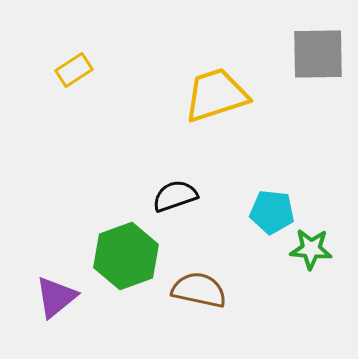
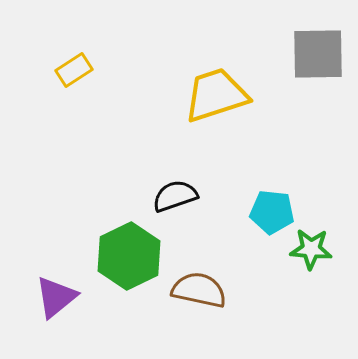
green hexagon: moved 3 px right; rotated 6 degrees counterclockwise
